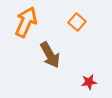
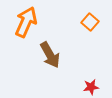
orange square: moved 13 px right
red star: moved 2 px right, 5 px down
